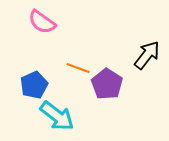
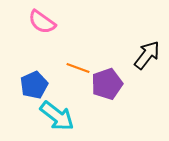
purple pentagon: rotated 20 degrees clockwise
